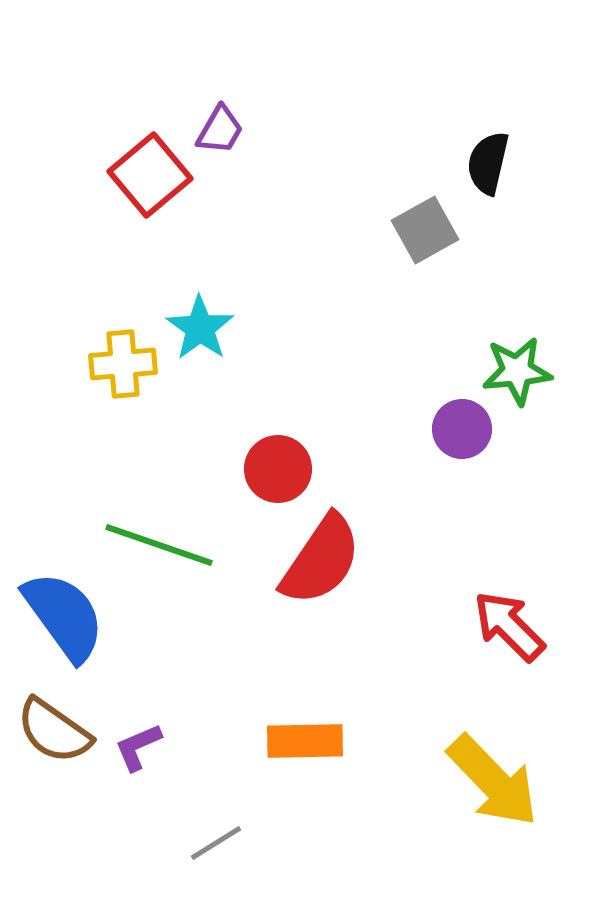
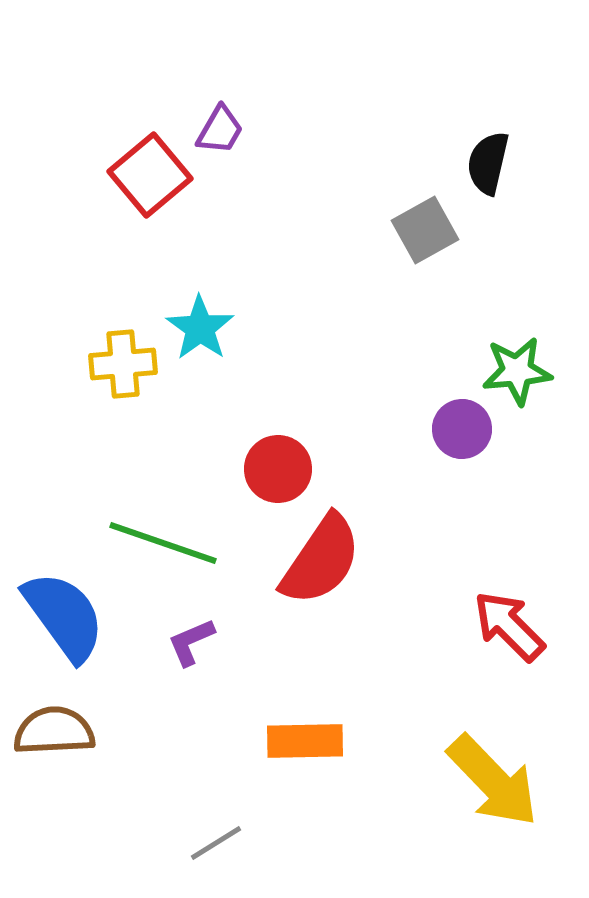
green line: moved 4 px right, 2 px up
brown semicircle: rotated 142 degrees clockwise
purple L-shape: moved 53 px right, 105 px up
